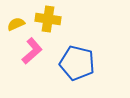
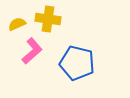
yellow semicircle: moved 1 px right
